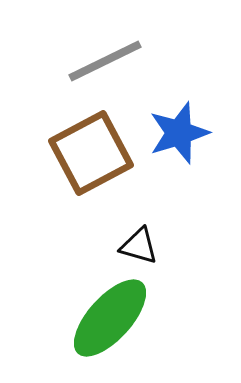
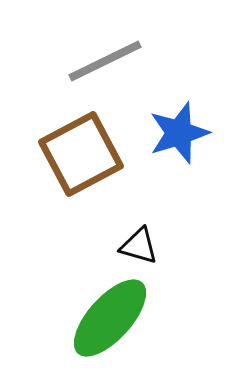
brown square: moved 10 px left, 1 px down
